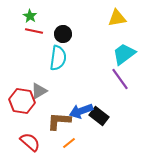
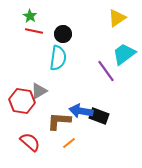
yellow triangle: rotated 24 degrees counterclockwise
purple line: moved 14 px left, 8 px up
blue arrow: rotated 30 degrees clockwise
black rectangle: rotated 18 degrees counterclockwise
